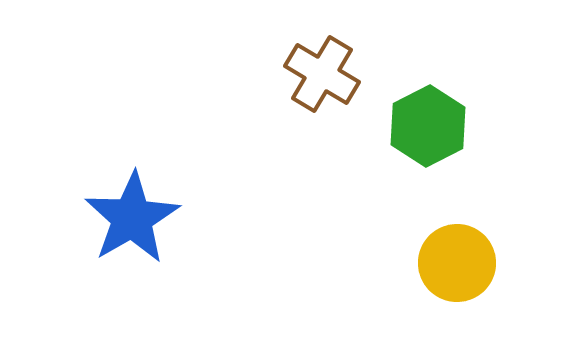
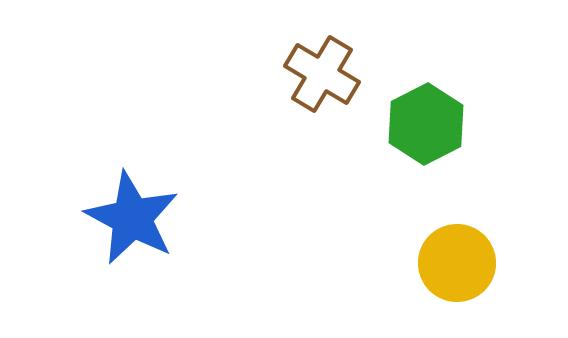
green hexagon: moved 2 px left, 2 px up
blue star: rotated 14 degrees counterclockwise
